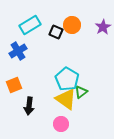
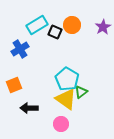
cyan rectangle: moved 7 px right
black square: moved 1 px left
blue cross: moved 2 px right, 2 px up
black arrow: moved 2 px down; rotated 84 degrees clockwise
